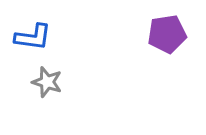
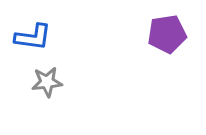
gray star: rotated 24 degrees counterclockwise
